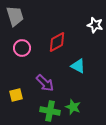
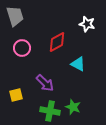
white star: moved 8 px left, 1 px up
cyan triangle: moved 2 px up
